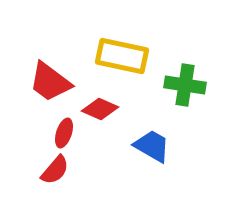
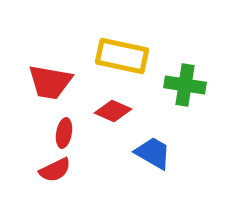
red trapezoid: rotated 27 degrees counterclockwise
red diamond: moved 13 px right, 2 px down
red ellipse: rotated 8 degrees counterclockwise
blue trapezoid: moved 1 px right, 7 px down
red semicircle: rotated 24 degrees clockwise
